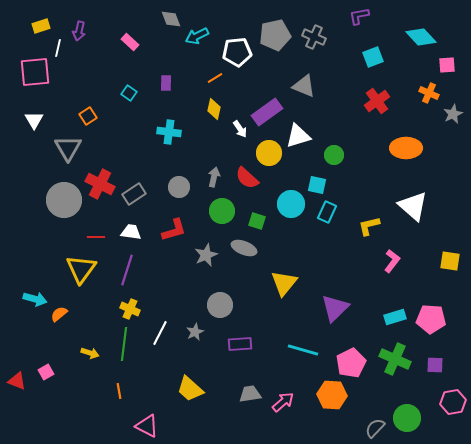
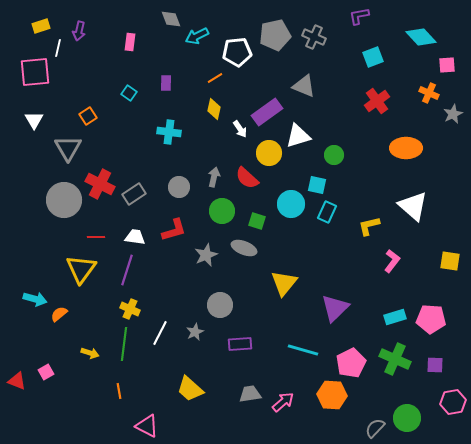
pink rectangle at (130, 42): rotated 54 degrees clockwise
white trapezoid at (131, 232): moved 4 px right, 5 px down
